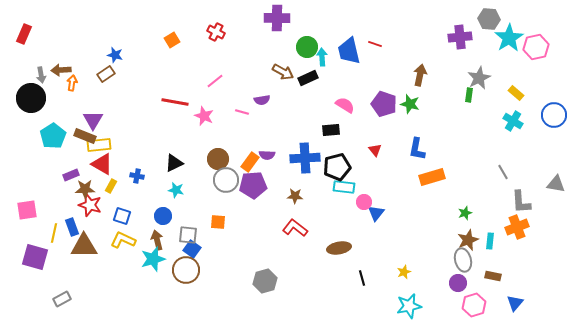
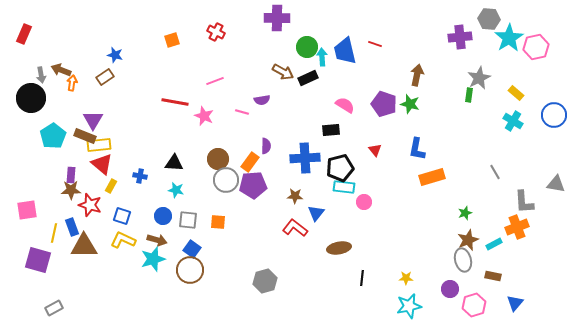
orange square at (172, 40): rotated 14 degrees clockwise
blue trapezoid at (349, 51): moved 4 px left
brown arrow at (61, 70): rotated 24 degrees clockwise
brown rectangle at (106, 74): moved 1 px left, 3 px down
brown arrow at (420, 75): moved 3 px left
pink line at (215, 81): rotated 18 degrees clockwise
purple semicircle at (267, 155): moved 1 px left, 9 px up; rotated 91 degrees counterclockwise
black triangle at (174, 163): rotated 30 degrees clockwise
red triangle at (102, 164): rotated 10 degrees clockwise
black pentagon at (337, 167): moved 3 px right, 1 px down
gray line at (503, 172): moved 8 px left
purple rectangle at (71, 175): rotated 63 degrees counterclockwise
blue cross at (137, 176): moved 3 px right
brown star at (85, 189): moved 14 px left, 1 px down
gray L-shape at (521, 202): moved 3 px right
blue triangle at (376, 213): moved 60 px left
gray square at (188, 235): moved 15 px up
brown arrow at (157, 240): rotated 120 degrees clockwise
cyan rectangle at (490, 241): moved 4 px right, 3 px down; rotated 56 degrees clockwise
purple square at (35, 257): moved 3 px right, 3 px down
brown circle at (186, 270): moved 4 px right
yellow star at (404, 272): moved 2 px right, 6 px down; rotated 24 degrees clockwise
black line at (362, 278): rotated 21 degrees clockwise
purple circle at (458, 283): moved 8 px left, 6 px down
gray rectangle at (62, 299): moved 8 px left, 9 px down
